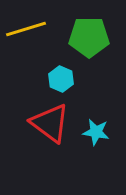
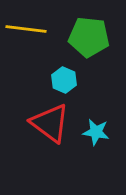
yellow line: rotated 24 degrees clockwise
green pentagon: rotated 6 degrees clockwise
cyan hexagon: moved 3 px right, 1 px down
